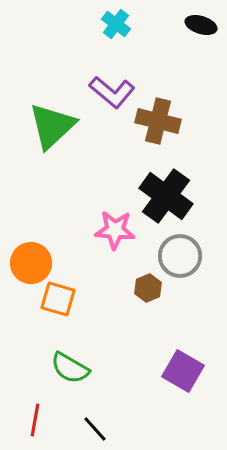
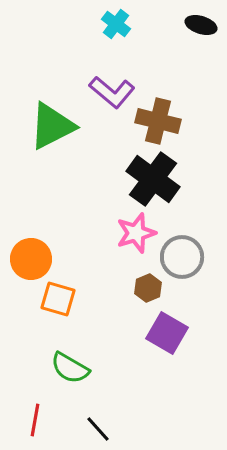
green triangle: rotated 16 degrees clockwise
black cross: moved 13 px left, 17 px up
pink star: moved 21 px right, 3 px down; rotated 21 degrees counterclockwise
gray circle: moved 2 px right, 1 px down
orange circle: moved 4 px up
purple square: moved 16 px left, 38 px up
black line: moved 3 px right
